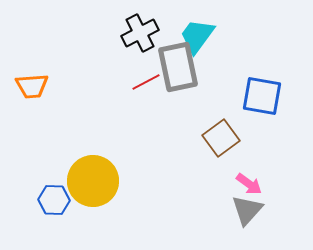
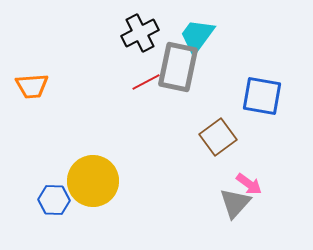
gray rectangle: rotated 24 degrees clockwise
brown square: moved 3 px left, 1 px up
gray triangle: moved 12 px left, 7 px up
